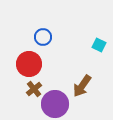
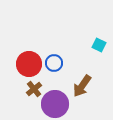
blue circle: moved 11 px right, 26 px down
